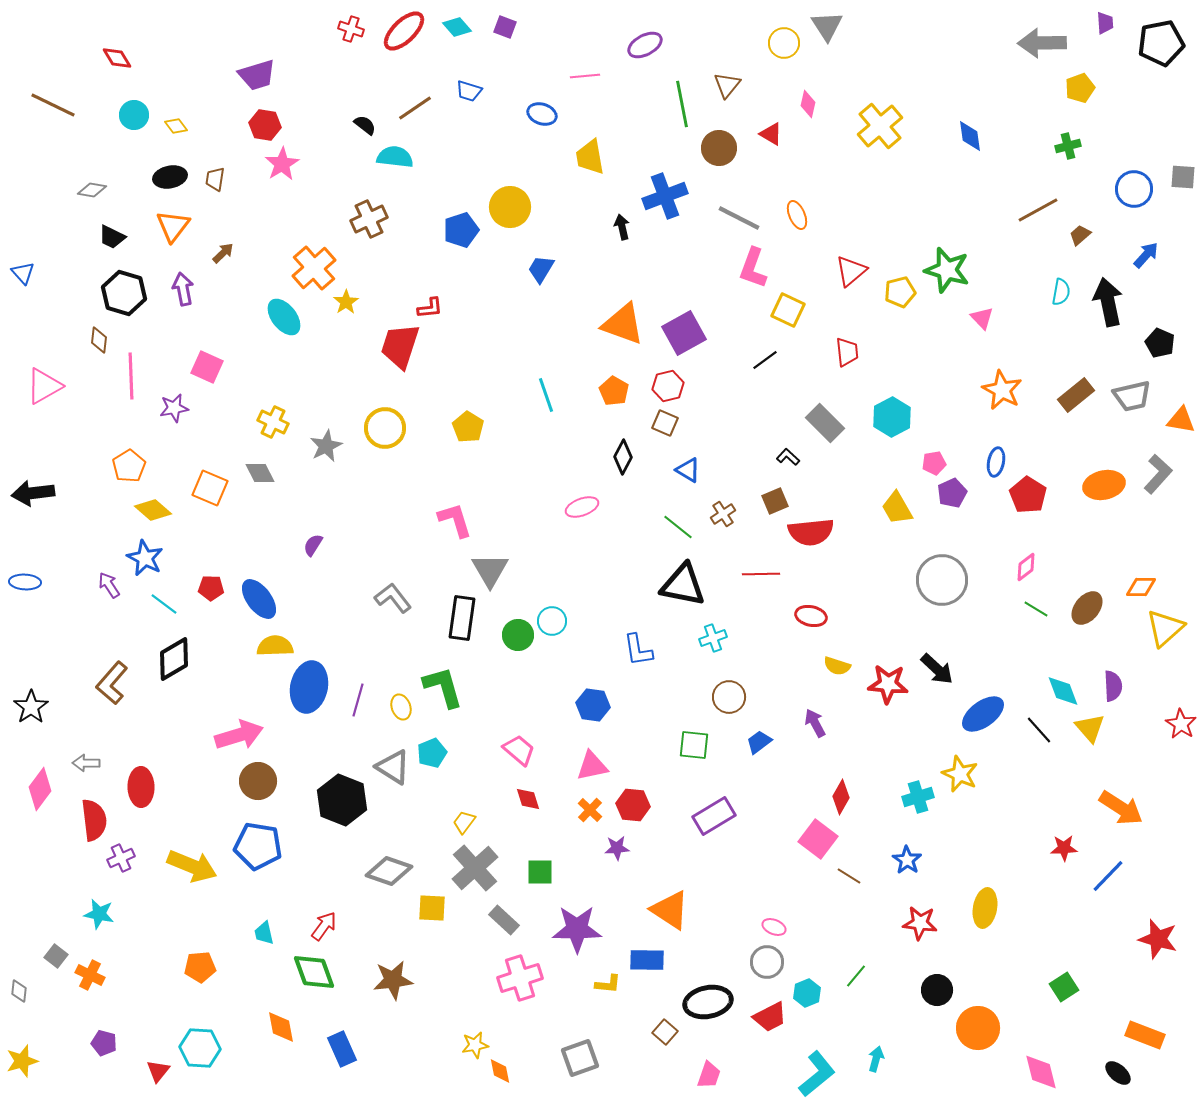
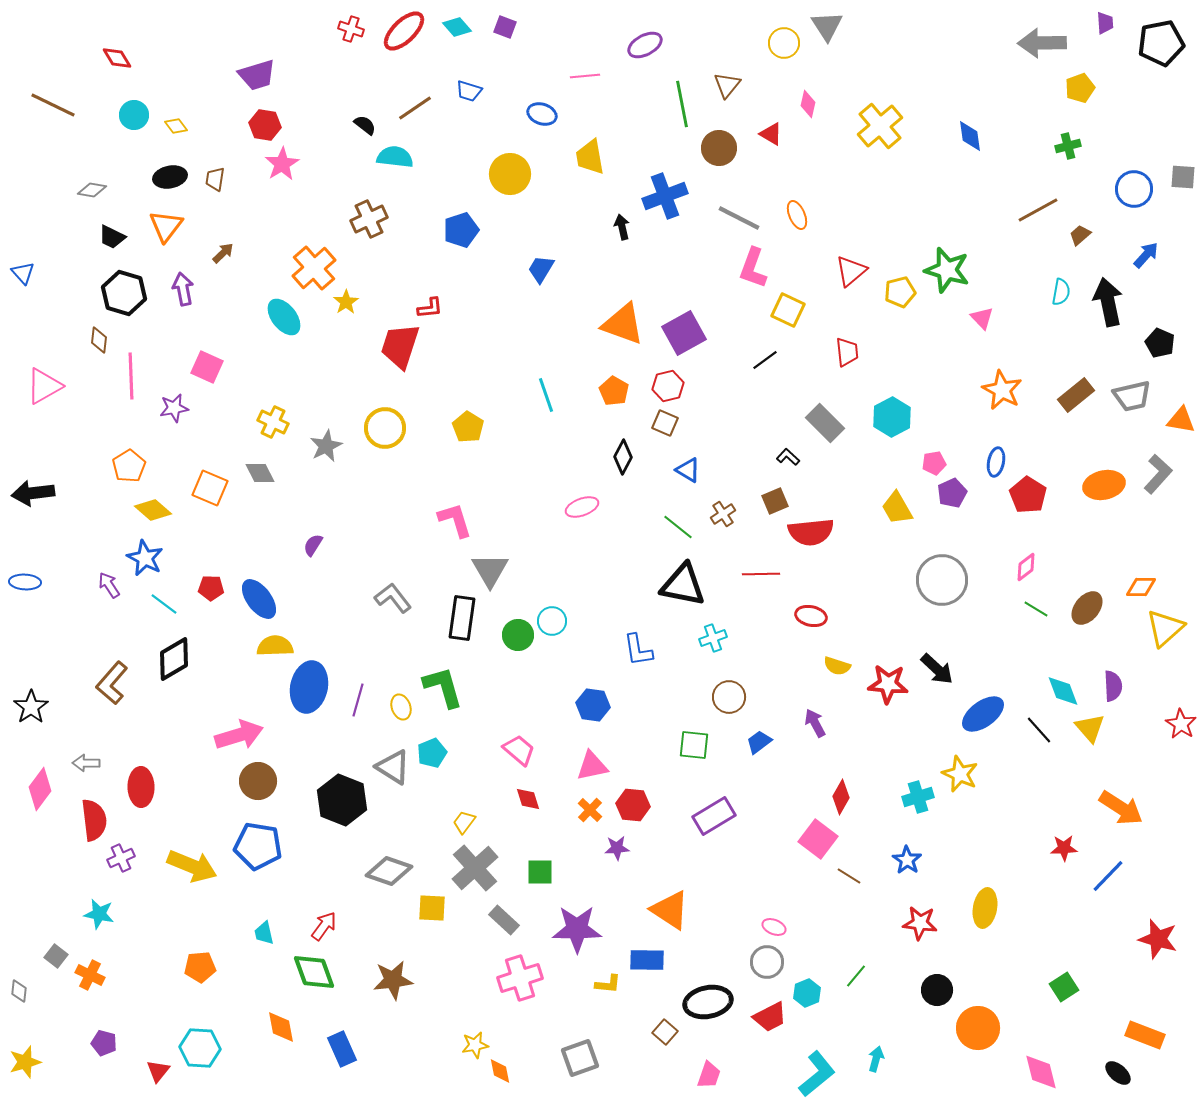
yellow circle at (510, 207): moved 33 px up
orange triangle at (173, 226): moved 7 px left
yellow star at (22, 1061): moved 3 px right, 1 px down
